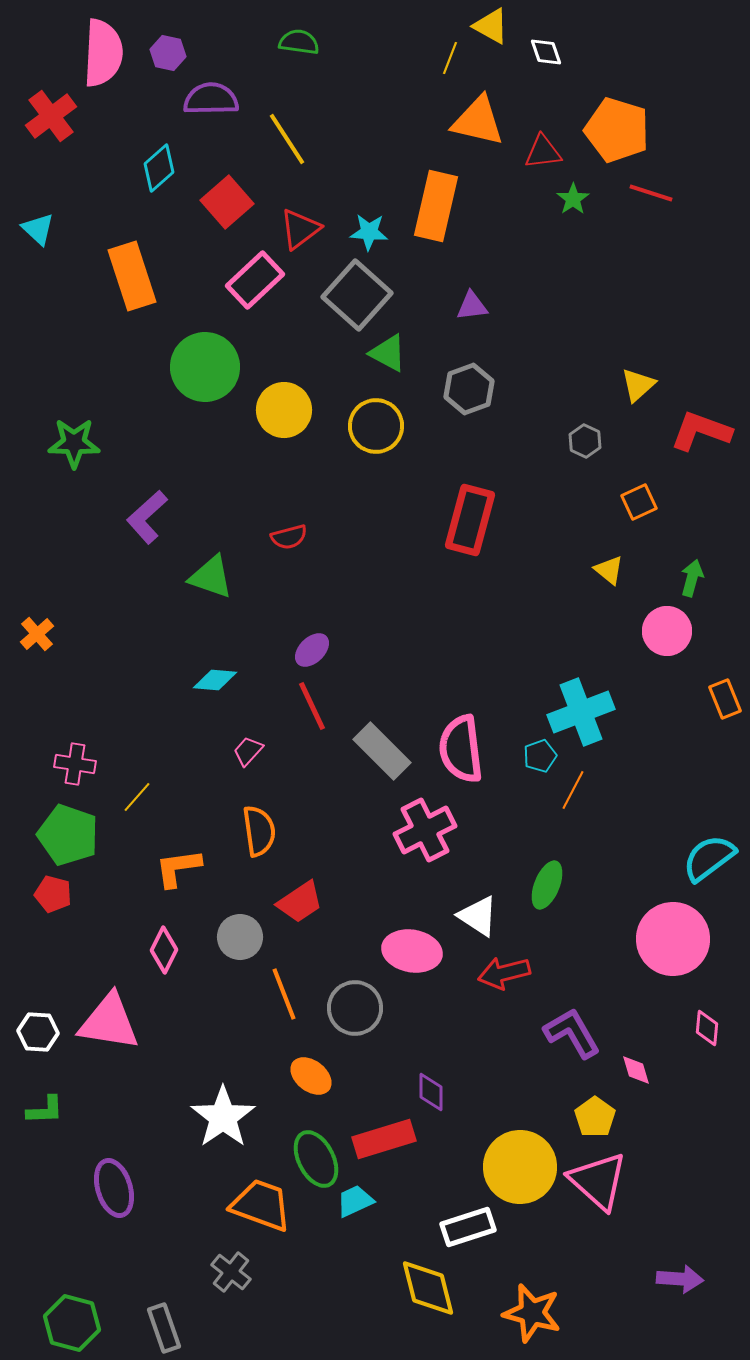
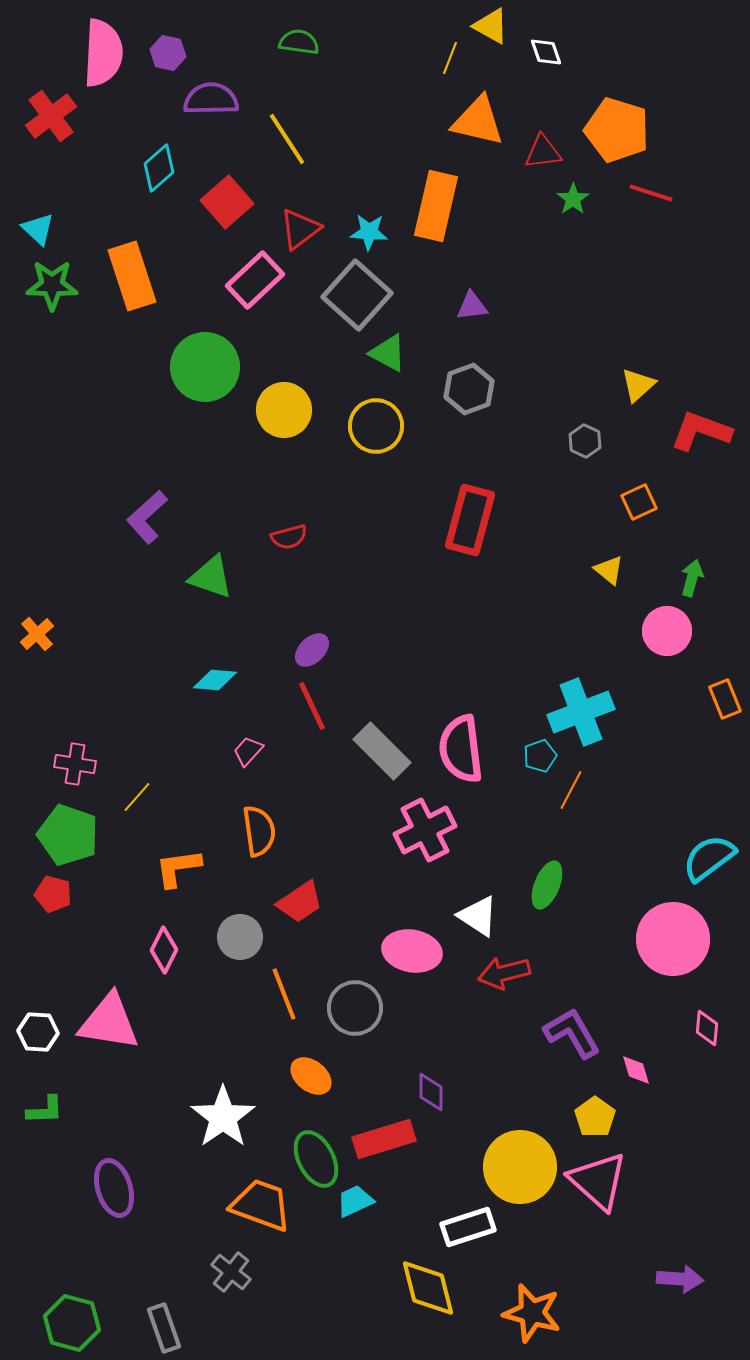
green star at (74, 443): moved 22 px left, 158 px up
orange line at (573, 790): moved 2 px left
